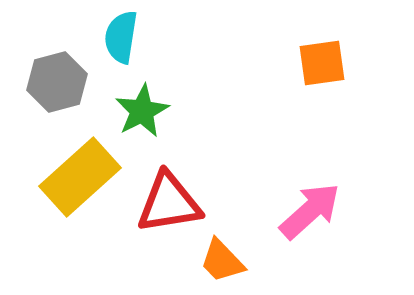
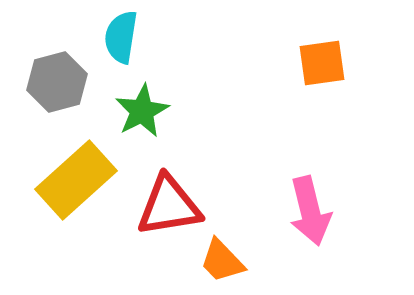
yellow rectangle: moved 4 px left, 3 px down
red triangle: moved 3 px down
pink arrow: rotated 118 degrees clockwise
